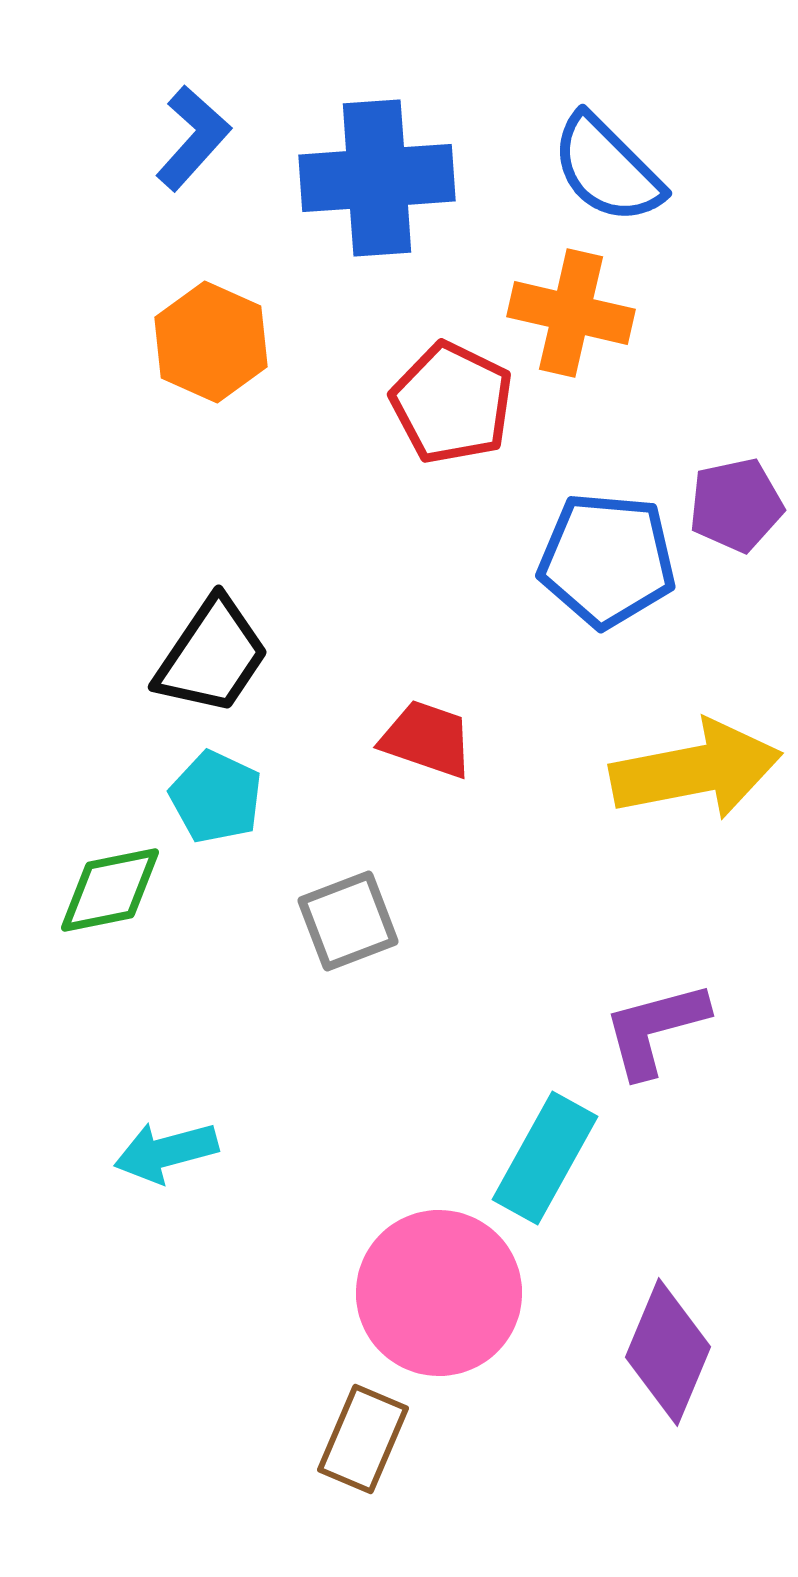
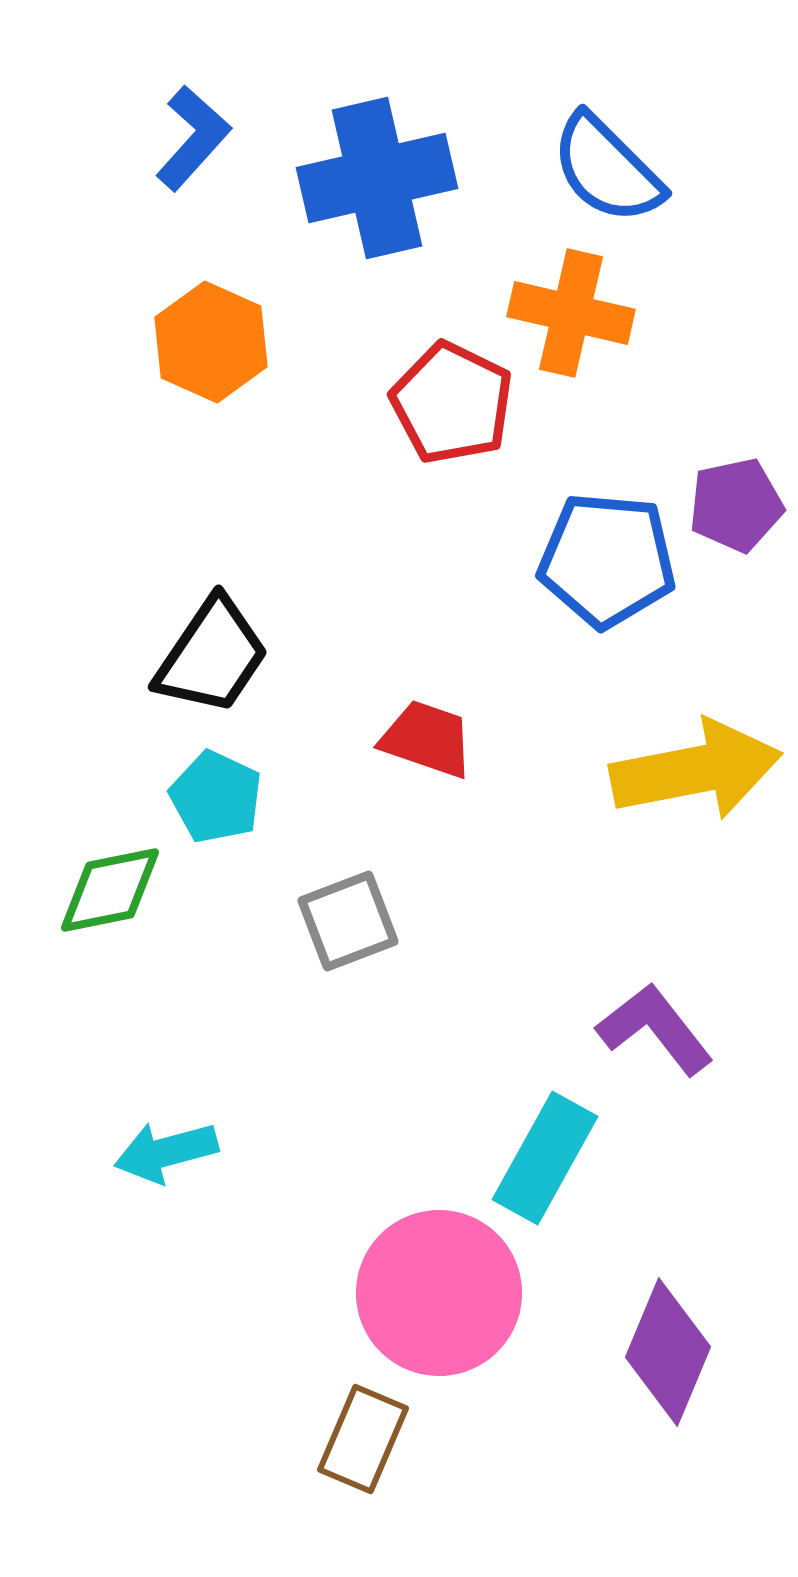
blue cross: rotated 9 degrees counterclockwise
purple L-shape: rotated 67 degrees clockwise
